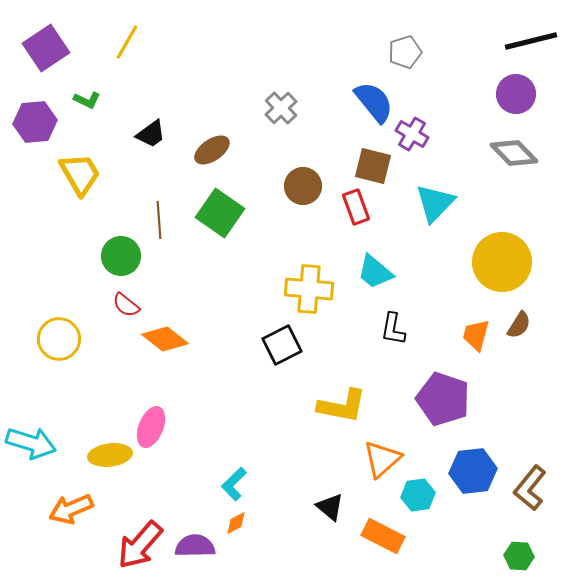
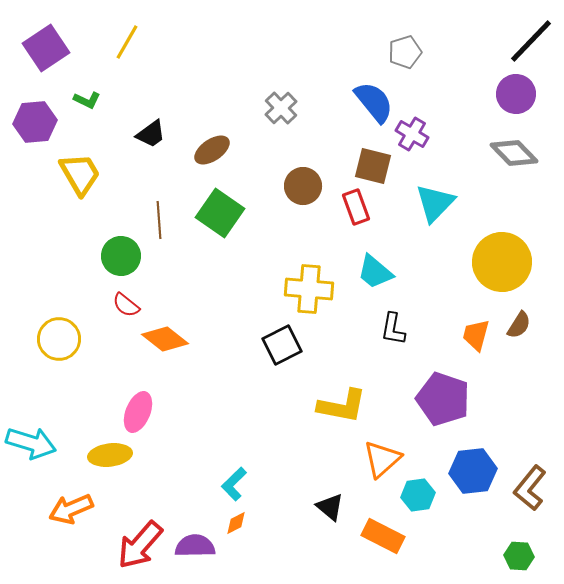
black line at (531, 41): rotated 32 degrees counterclockwise
pink ellipse at (151, 427): moved 13 px left, 15 px up
